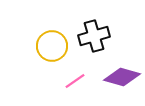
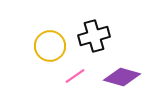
yellow circle: moved 2 px left
pink line: moved 5 px up
